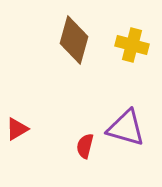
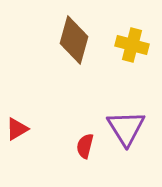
purple triangle: rotated 42 degrees clockwise
